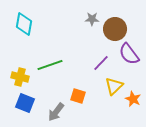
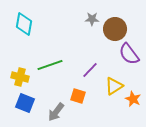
purple line: moved 11 px left, 7 px down
yellow triangle: rotated 12 degrees clockwise
